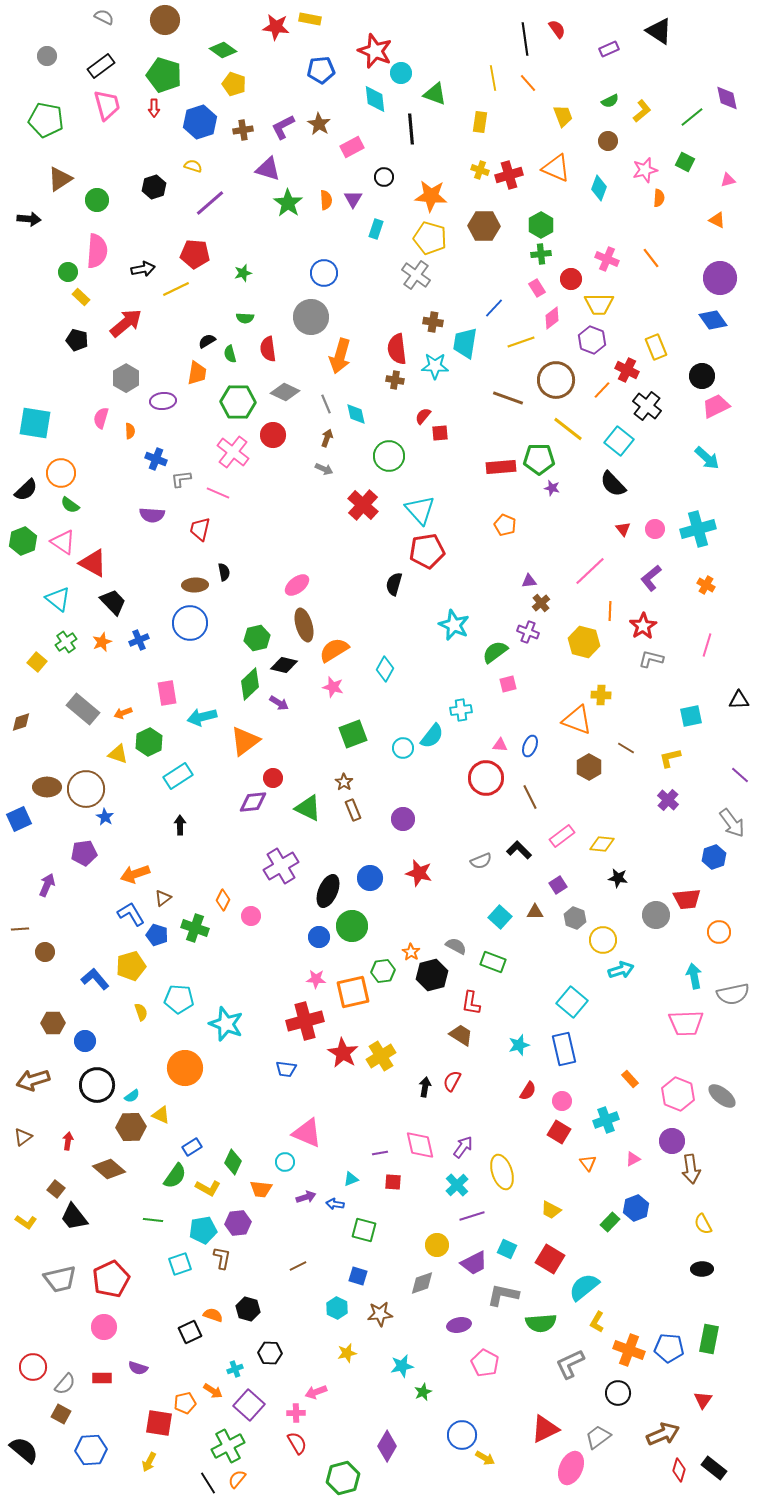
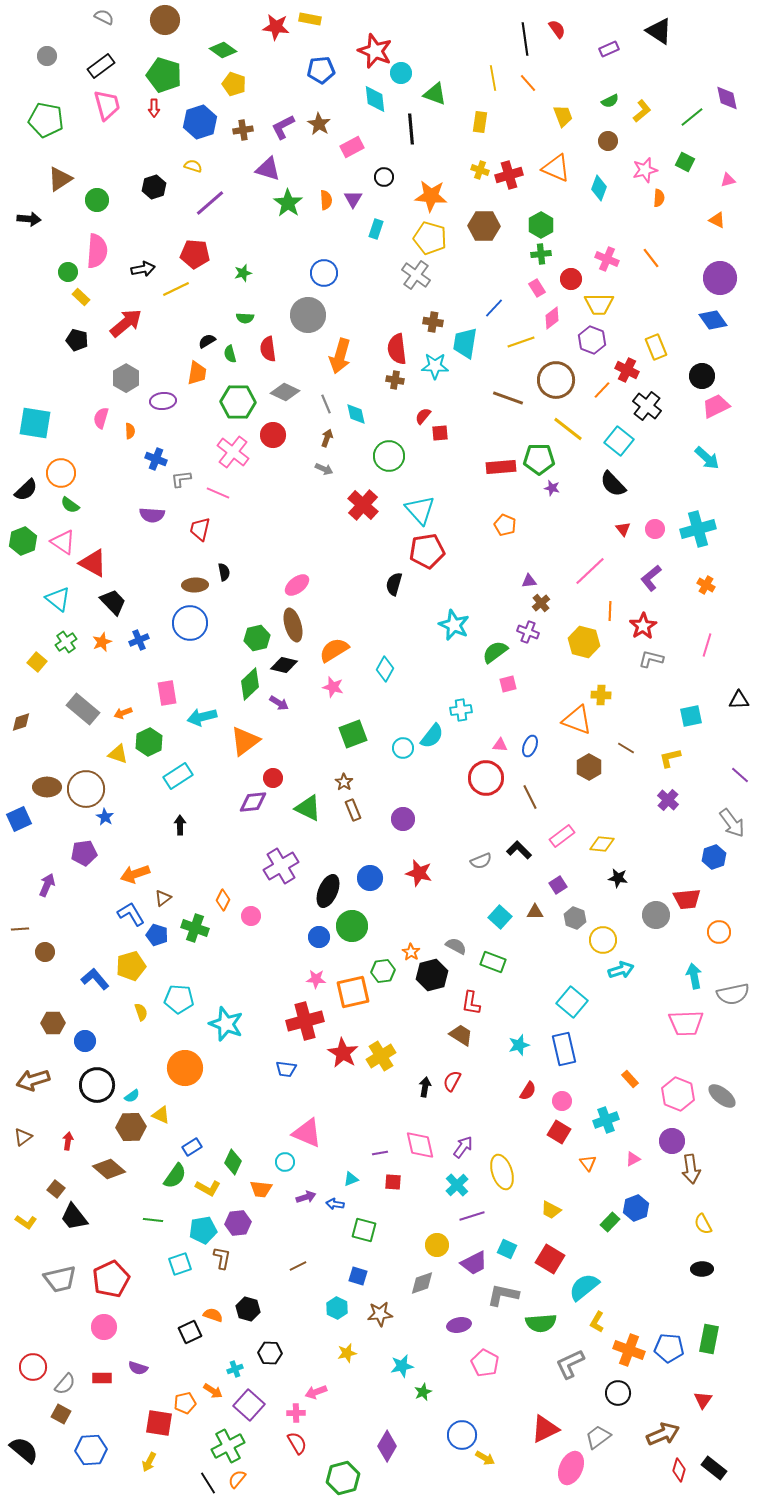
gray circle at (311, 317): moved 3 px left, 2 px up
brown ellipse at (304, 625): moved 11 px left
